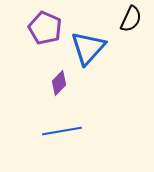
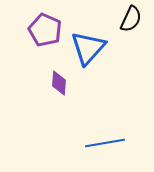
purple pentagon: moved 2 px down
purple diamond: rotated 40 degrees counterclockwise
blue line: moved 43 px right, 12 px down
